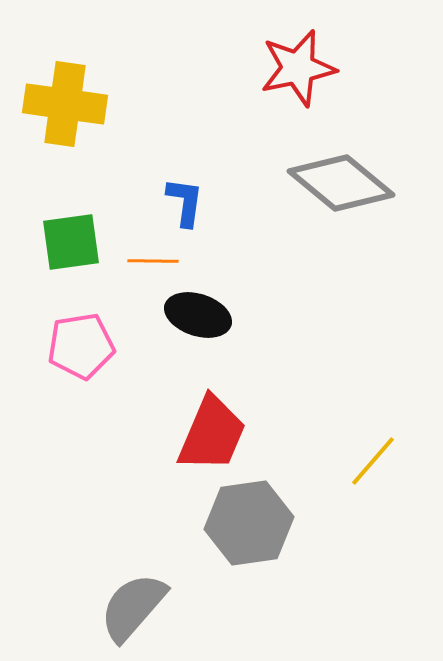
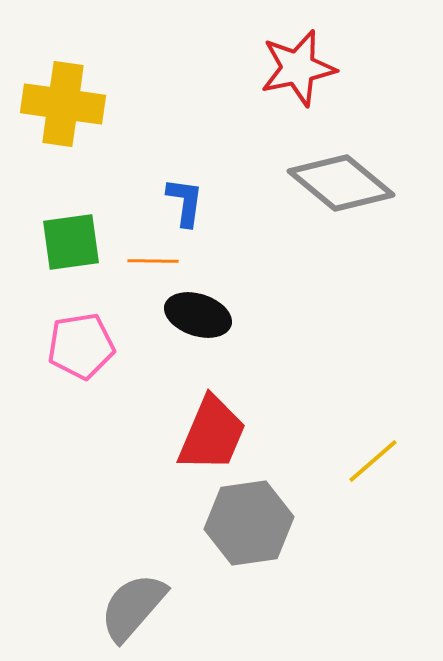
yellow cross: moved 2 px left
yellow line: rotated 8 degrees clockwise
